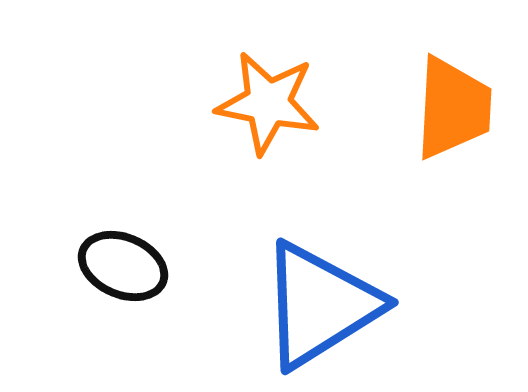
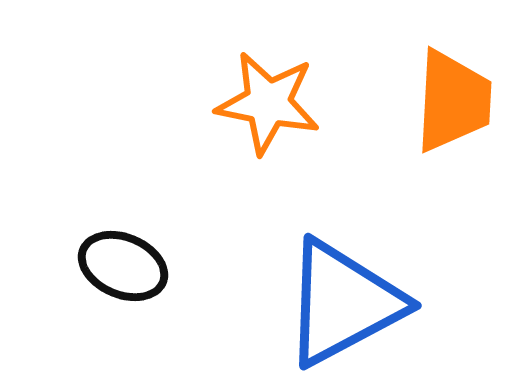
orange trapezoid: moved 7 px up
blue triangle: moved 23 px right, 2 px up; rotated 4 degrees clockwise
